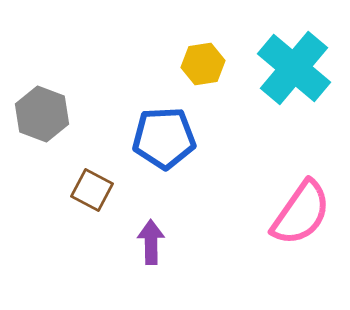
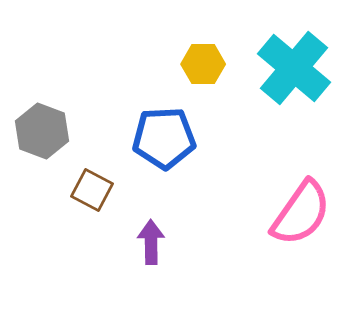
yellow hexagon: rotated 9 degrees clockwise
gray hexagon: moved 17 px down
